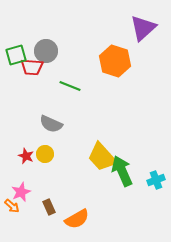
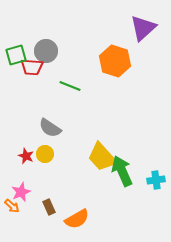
gray semicircle: moved 1 px left, 4 px down; rotated 10 degrees clockwise
cyan cross: rotated 12 degrees clockwise
